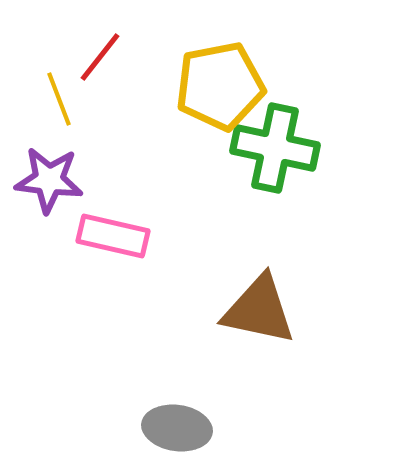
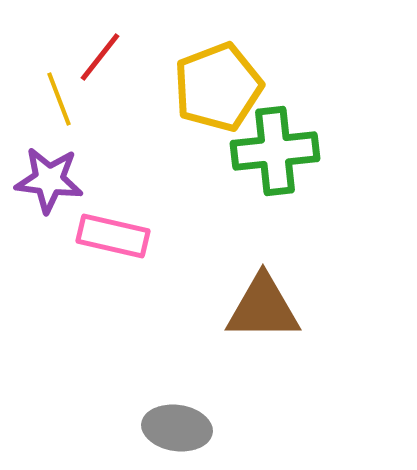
yellow pentagon: moved 2 px left, 1 px down; rotated 10 degrees counterclockwise
green cross: moved 3 px down; rotated 18 degrees counterclockwise
brown triangle: moved 4 px right, 2 px up; rotated 12 degrees counterclockwise
